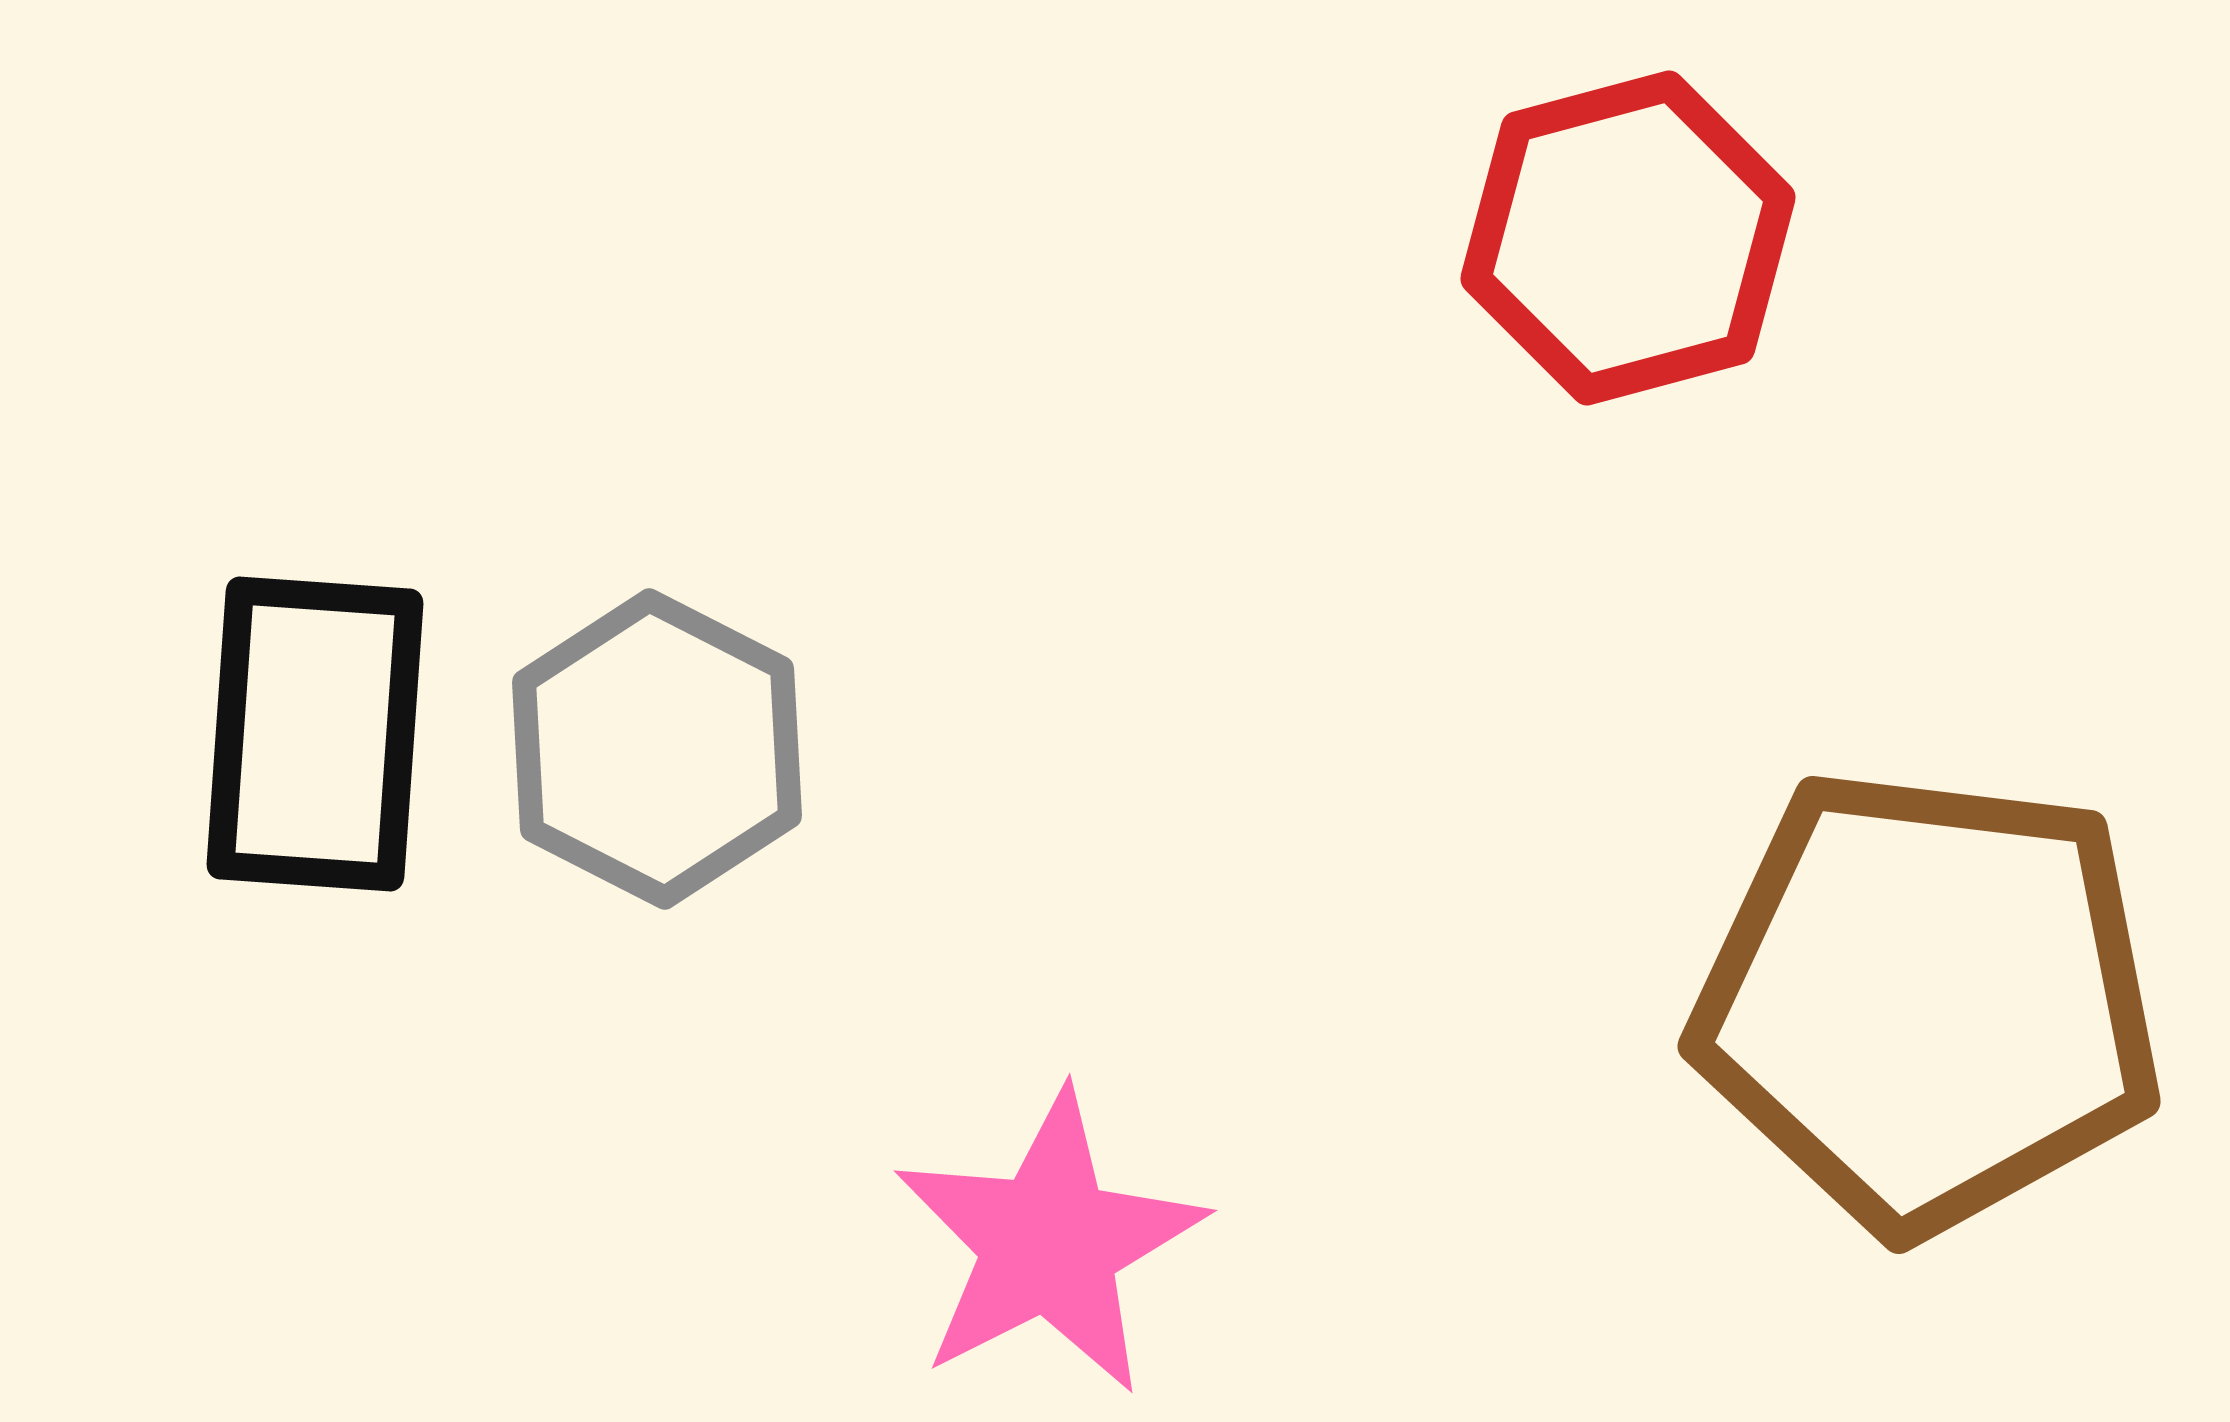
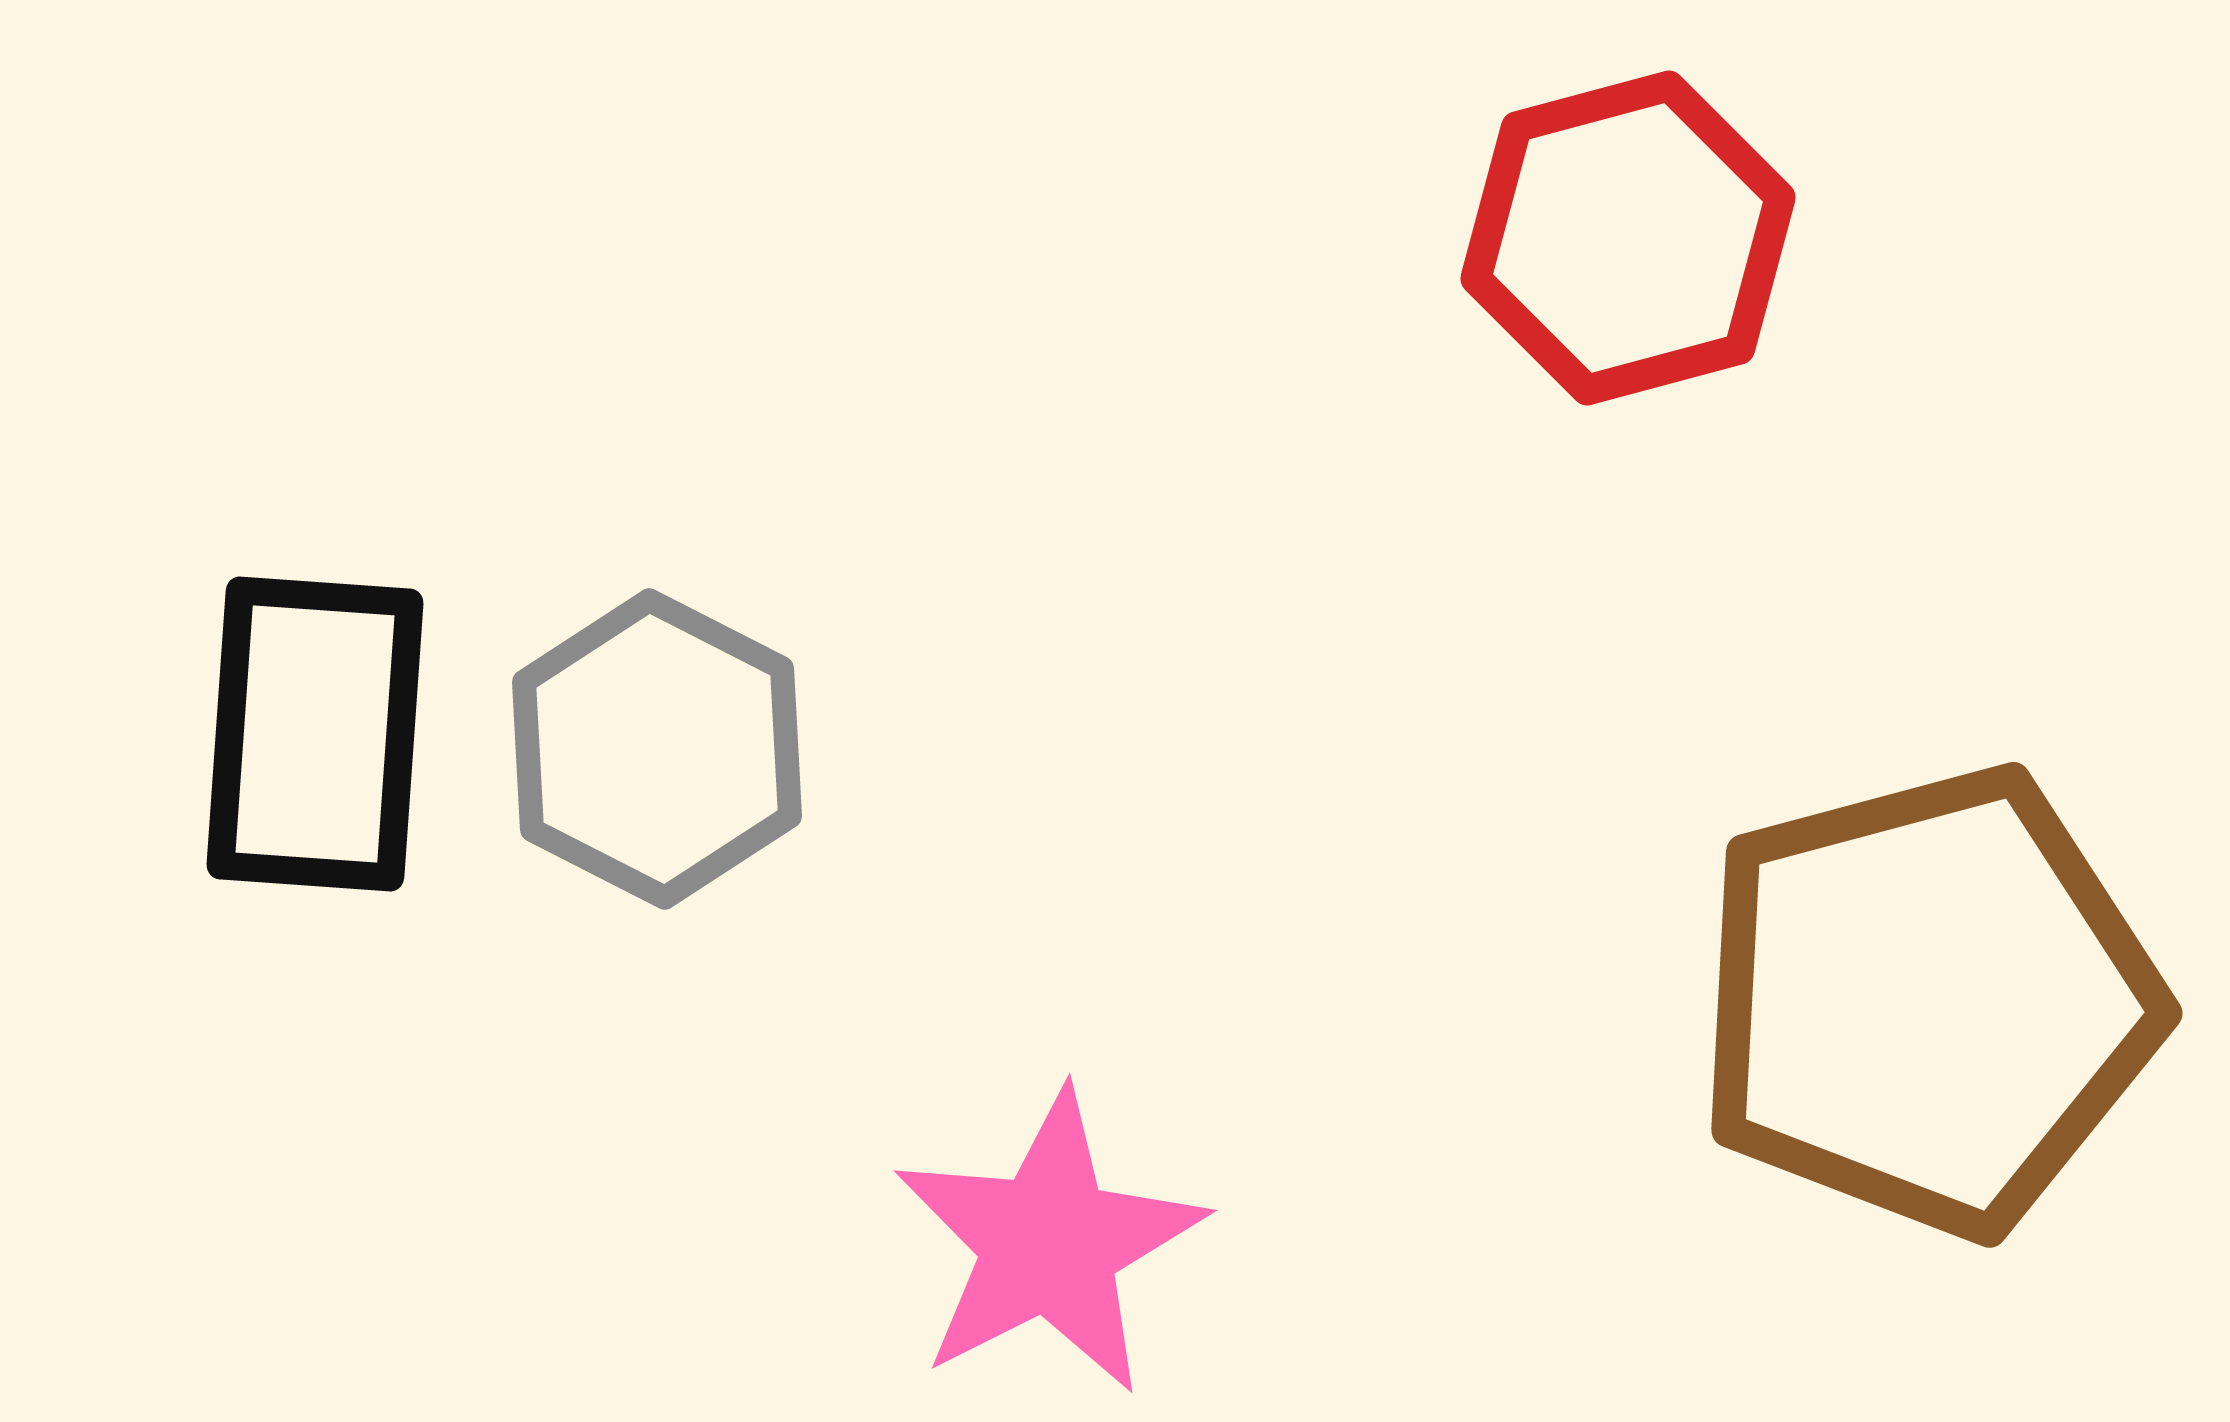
brown pentagon: rotated 22 degrees counterclockwise
